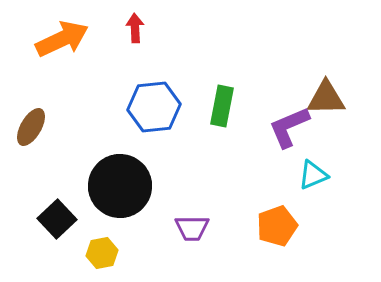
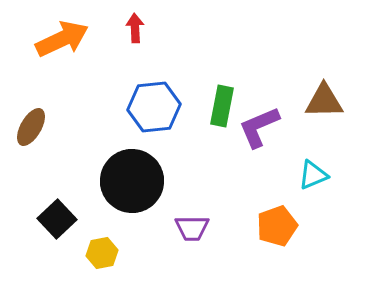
brown triangle: moved 2 px left, 3 px down
purple L-shape: moved 30 px left
black circle: moved 12 px right, 5 px up
